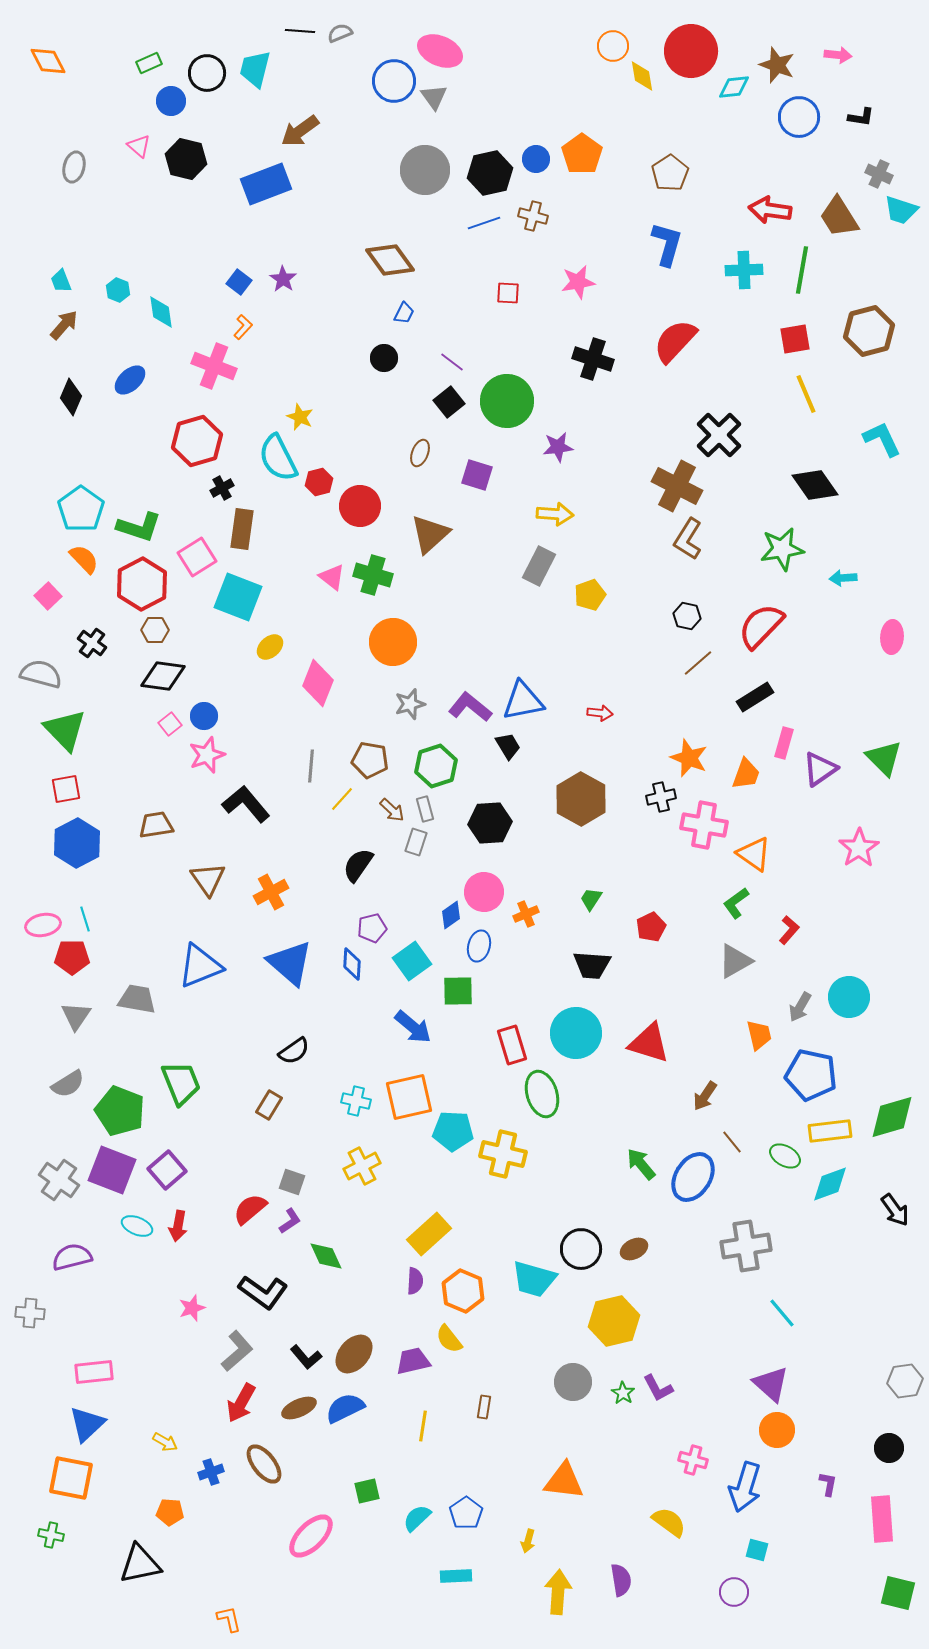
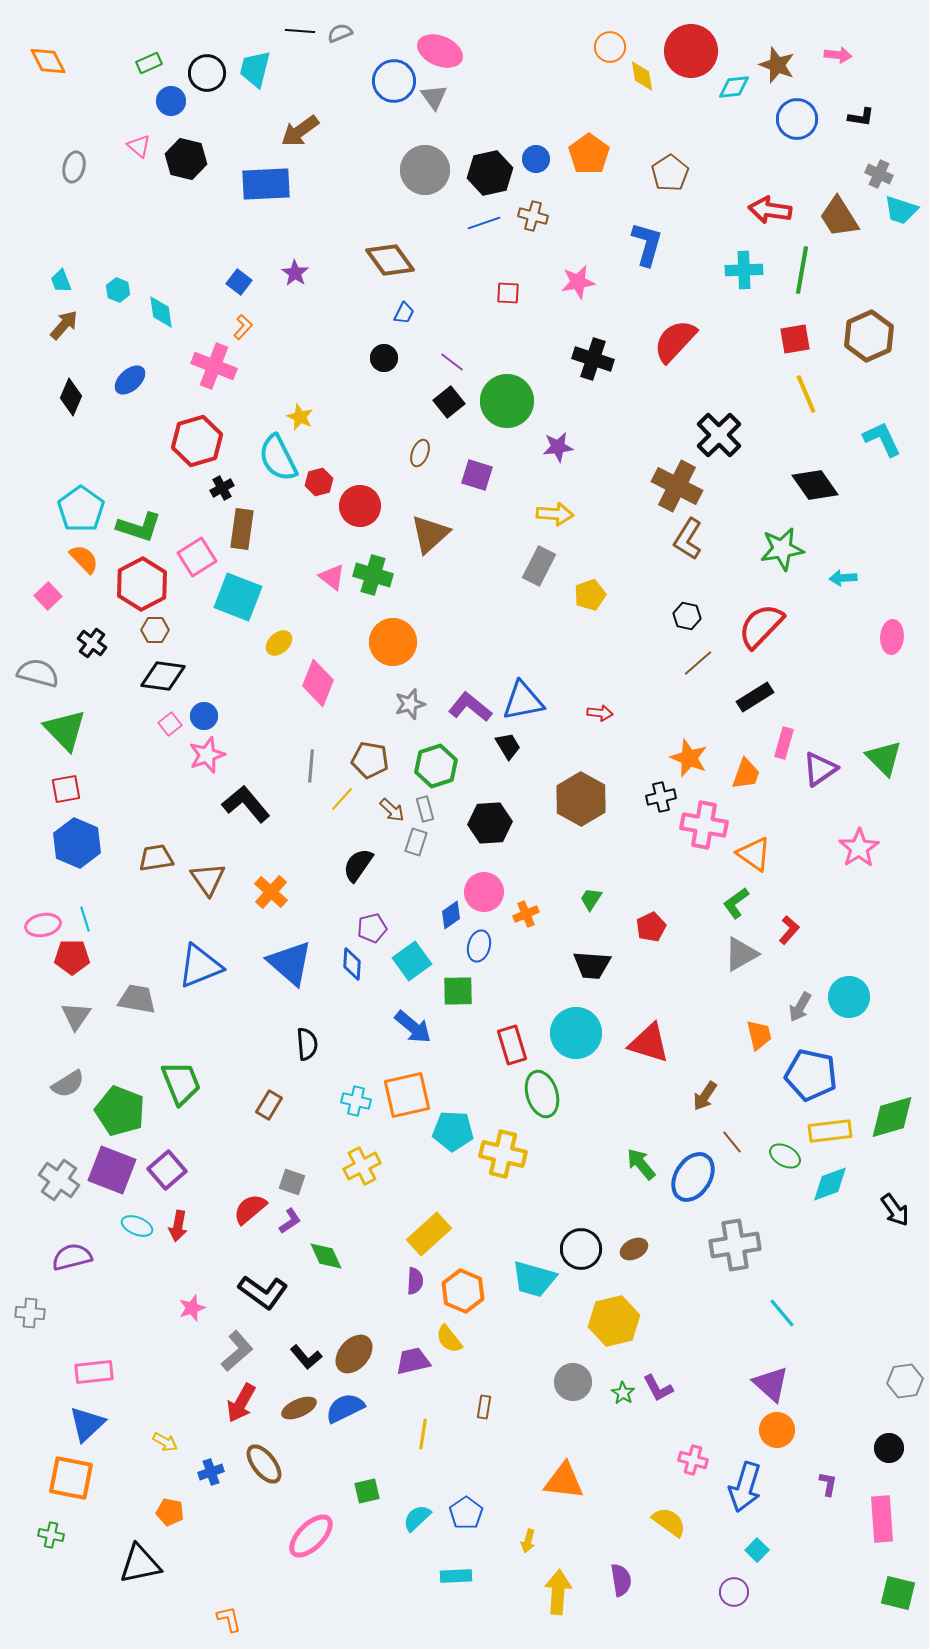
orange circle at (613, 46): moved 3 px left, 1 px down
blue circle at (799, 117): moved 2 px left, 2 px down
orange pentagon at (582, 154): moved 7 px right
blue rectangle at (266, 184): rotated 18 degrees clockwise
blue L-shape at (667, 244): moved 20 px left
purple star at (283, 279): moved 12 px right, 6 px up
brown hexagon at (869, 331): moved 5 px down; rotated 9 degrees counterclockwise
yellow ellipse at (270, 647): moved 9 px right, 4 px up
gray semicircle at (41, 674): moved 3 px left, 1 px up
brown trapezoid at (156, 825): moved 33 px down
blue hexagon at (77, 843): rotated 9 degrees counterclockwise
orange cross at (271, 892): rotated 20 degrees counterclockwise
gray triangle at (735, 961): moved 6 px right, 7 px up
black semicircle at (294, 1051): moved 13 px right, 7 px up; rotated 60 degrees counterclockwise
orange square at (409, 1097): moved 2 px left, 2 px up
gray cross at (746, 1246): moved 11 px left, 1 px up
yellow line at (423, 1426): moved 8 px down
orange pentagon at (170, 1512): rotated 8 degrees clockwise
cyan square at (757, 1550): rotated 30 degrees clockwise
